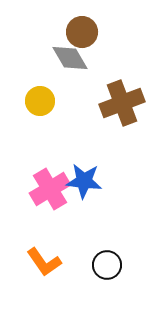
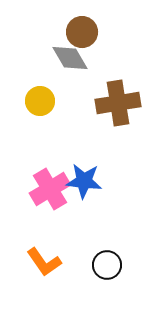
brown cross: moved 4 px left; rotated 12 degrees clockwise
